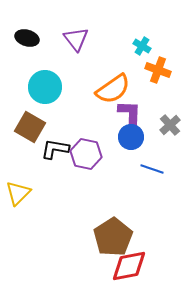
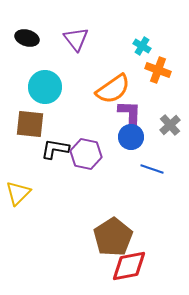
brown square: moved 3 px up; rotated 24 degrees counterclockwise
